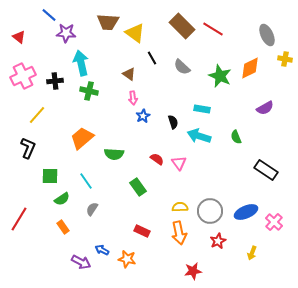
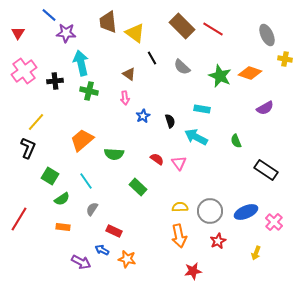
brown trapezoid at (108, 22): rotated 80 degrees clockwise
red triangle at (19, 37): moved 1 px left, 4 px up; rotated 24 degrees clockwise
orange diamond at (250, 68): moved 5 px down; rotated 45 degrees clockwise
pink cross at (23, 76): moved 1 px right, 5 px up; rotated 10 degrees counterclockwise
pink arrow at (133, 98): moved 8 px left
yellow line at (37, 115): moved 1 px left, 7 px down
black semicircle at (173, 122): moved 3 px left, 1 px up
cyan arrow at (199, 136): moved 3 px left, 1 px down; rotated 10 degrees clockwise
green semicircle at (236, 137): moved 4 px down
orange trapezoid at (82, 138): moved 2 px down
green square at (50, 176): rotated 30 degrees clockwise
green rectangle at (138, 187): rotated 12 degrees counterclockwise
orange rectangle at (63, 227): rotated 48 degrees counterclockwise
red rectangle at (142, 231): moved 28 px left
orange arrow at (179, 233): moved 3 px down
yellow arrow at (252, 253): moved 4 px right
